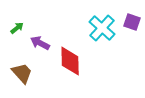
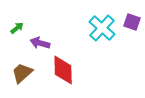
purple arrow: rotated 12 degrees counterclockwise
red diamond: moved 7 px left, 9 px down
brown trapezoid: rotated 90 degrees counterclockwise
